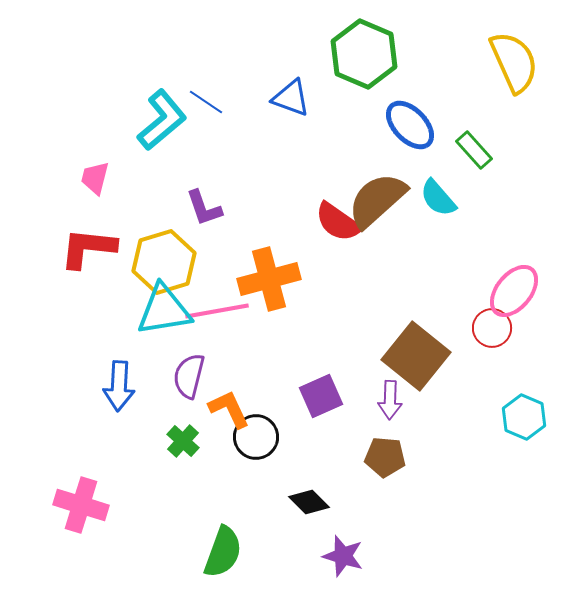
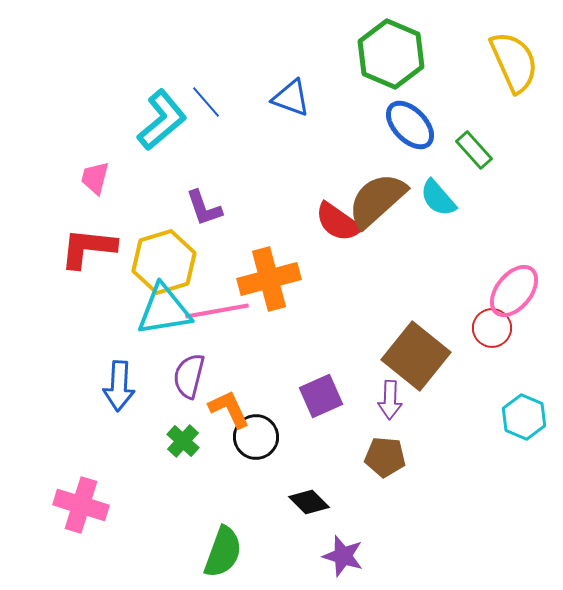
green hexagon: moved 27 px right
blue line: rotated 15 degrees clockwise
